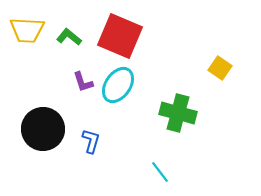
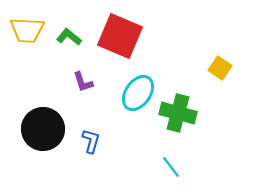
cyan ellipse: moved 20 px right, 8 px down
cyan line: moved 11 px right, 5 px up
